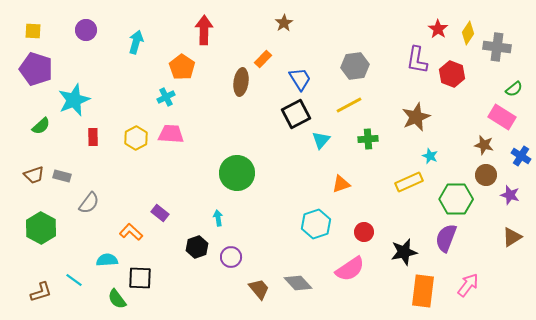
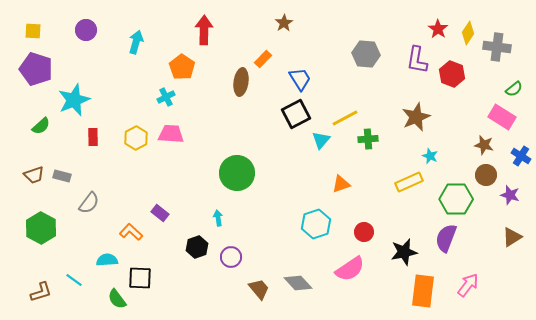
gray hexagon at (355, 66): moved 11 px right, 12 px up; rotated 12 degrees clockwise
yellow line at (349, 105): moved 4 px left, 13 px down
